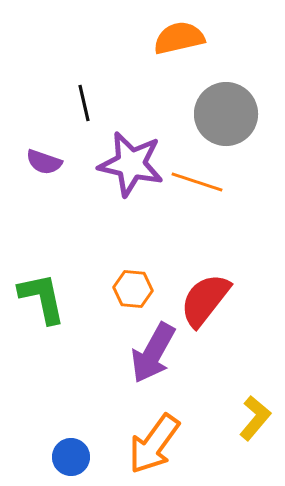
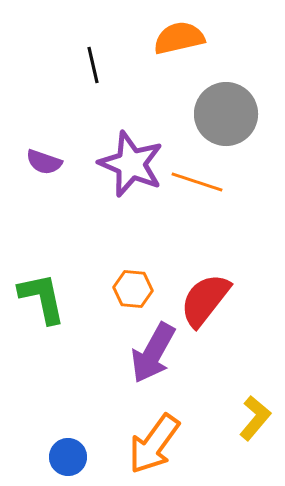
black line: moved 9 px right, 38 px up
purple star: rotated 10 degrees clockwise
blue circle: moved 3 px left
